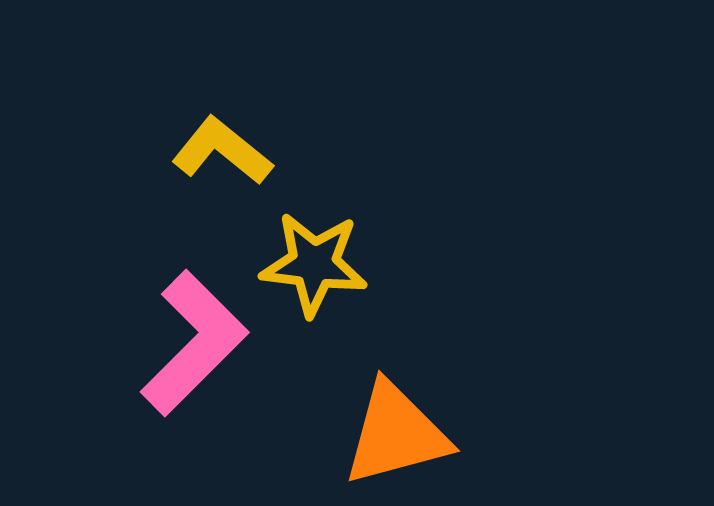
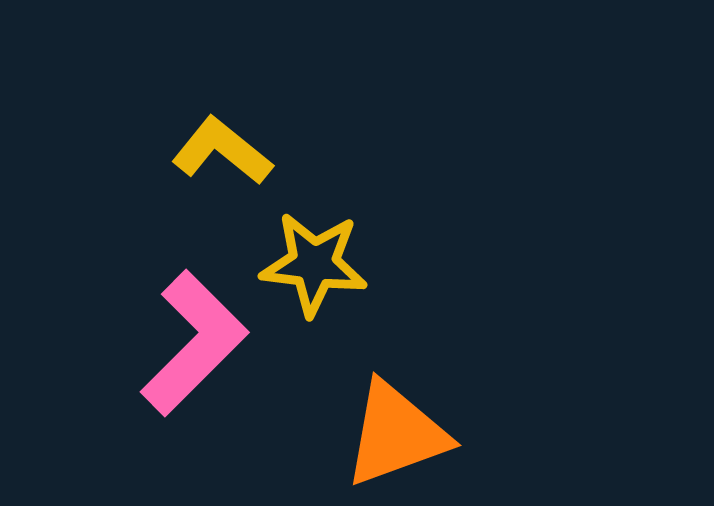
orange triangle: rotated 5 degrees counterclockwise
